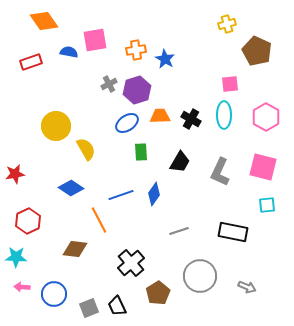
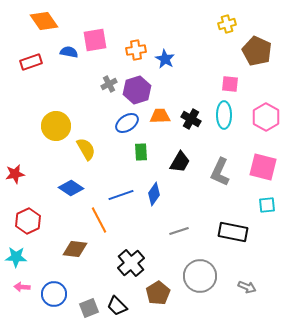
pink square at (230, 84): rotated 12 degrees clockwise
black trapezoid at (117, 306): rotated 20 degrees counterclockwise
